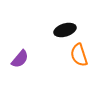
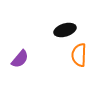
orange semicircle: rotated 20 degrees clockwise
